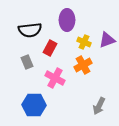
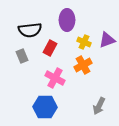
gray rectangle: moved 5 px left, 6 px up
blue hexagon: moved 11 px right, 2 px down
